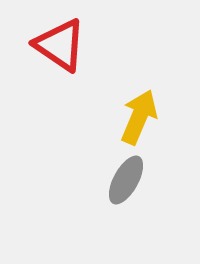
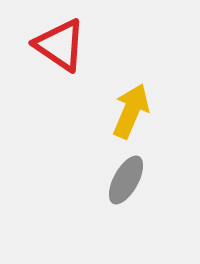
yellow arrow: moved 8 px left, 6 px up
